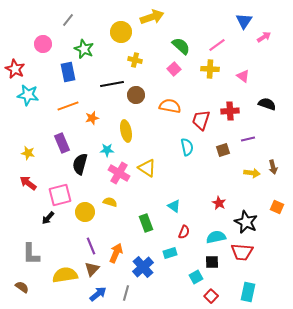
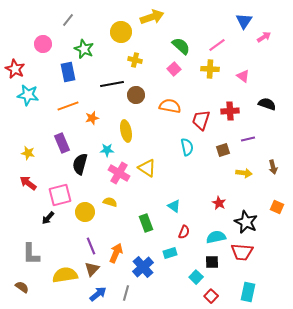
yellow arrow at (252, 173): moved 8 px left
cyan square at (196, 277): rotated 16 degrees counterclockwise
